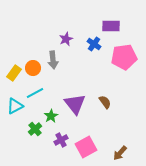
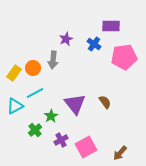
gray arrow: rotated 12 degrees clockwise
green cross: moved 1 px down
